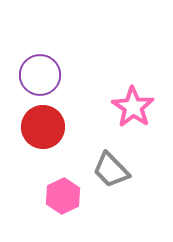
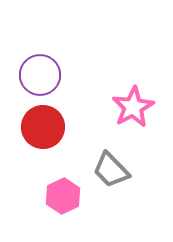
pink star: rotated 9 degrees clockwise
